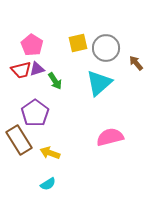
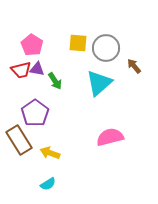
yellow square: rotated 18 degrees clockwise
brown arrow: moved 2 px left, 3 px down
purple triangle: rotated 28 degrees clockwise
